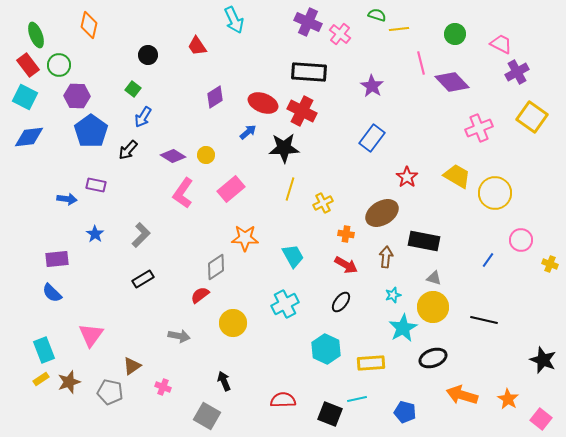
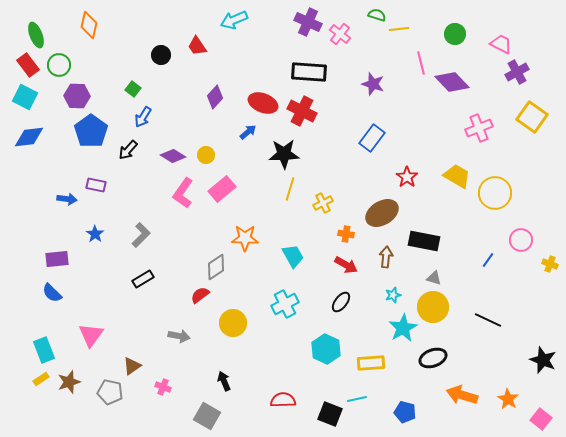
cyan arrow at (234, 20): rotated 92 degrees clockwise
black circle at (148, 55): moved 13 px right
purple star at (372, 86): moved 1 px right, 2 px up; rotated 15 degrees counterclockwise
purple diamond at (215, 97): rotated 15 degrees counterclockwise
black star at (284, 148): moved 6 px down
pink rectangle at (231, 189): moved 9 px left
black line at (484, 320): moved 4 px right; rotated 12 degrees clockwise
